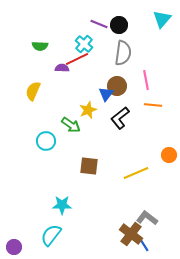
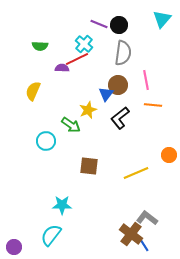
brown circle: moved 1 px right, 1 px up
